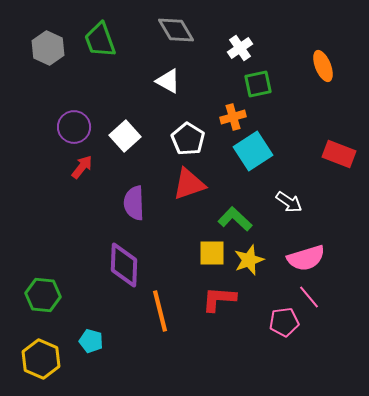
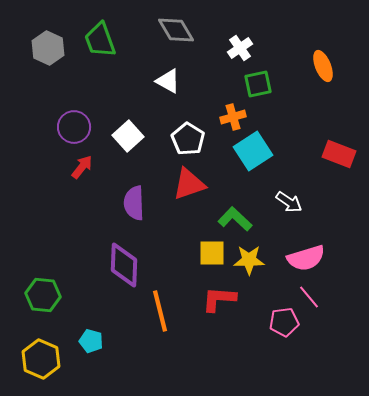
white square: moved 3 px right
yellow star: rotated 20 degrees clockwise
